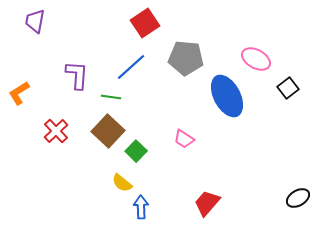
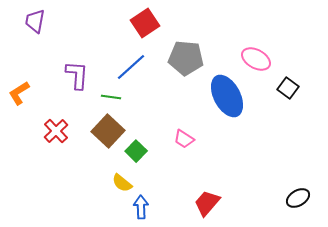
black square: rotated 15 degrees counterclockwise
